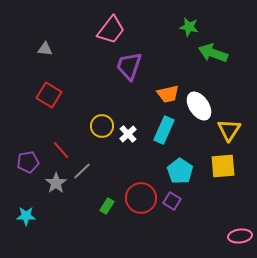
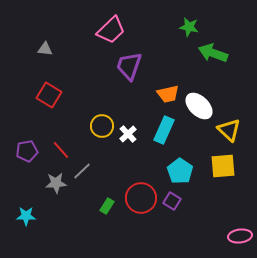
pink trapezoid: rotated 8 degrees clockwise
white ellipse: rotated 12 degrees counterclockwise
yellow triangle: rotated 20 degrees counterclockwise
purple pentagon: moved 1 px left, 11 px up
gray star: rotated 30 degrees clockwise
